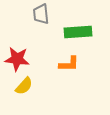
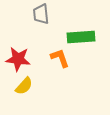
green rectangle: moved 3 px right, 5 px down
red star: moved 1 px right
orange L-shape: moved 9 px left, 6 px up; rotated 110 degrees counterclockwise
